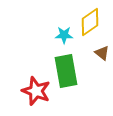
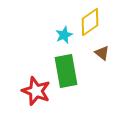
cyan star: rotated 24 degrees counterclockwise
